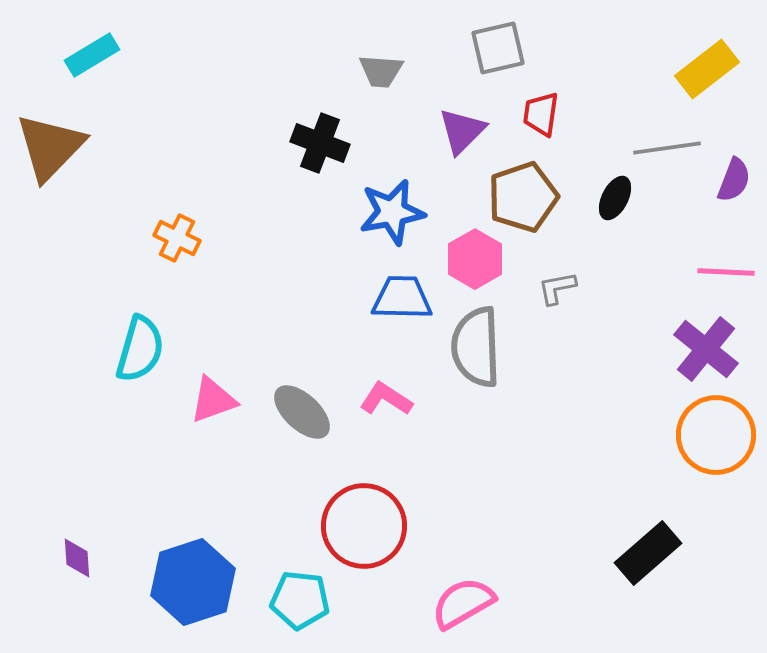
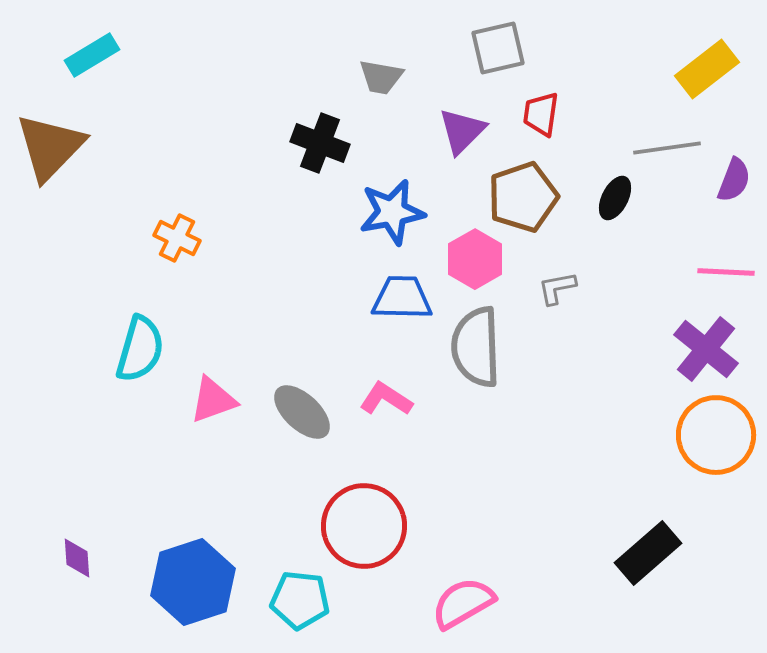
gray trapezoid: moved 6 px down; rotated 6 degrees clockwise
